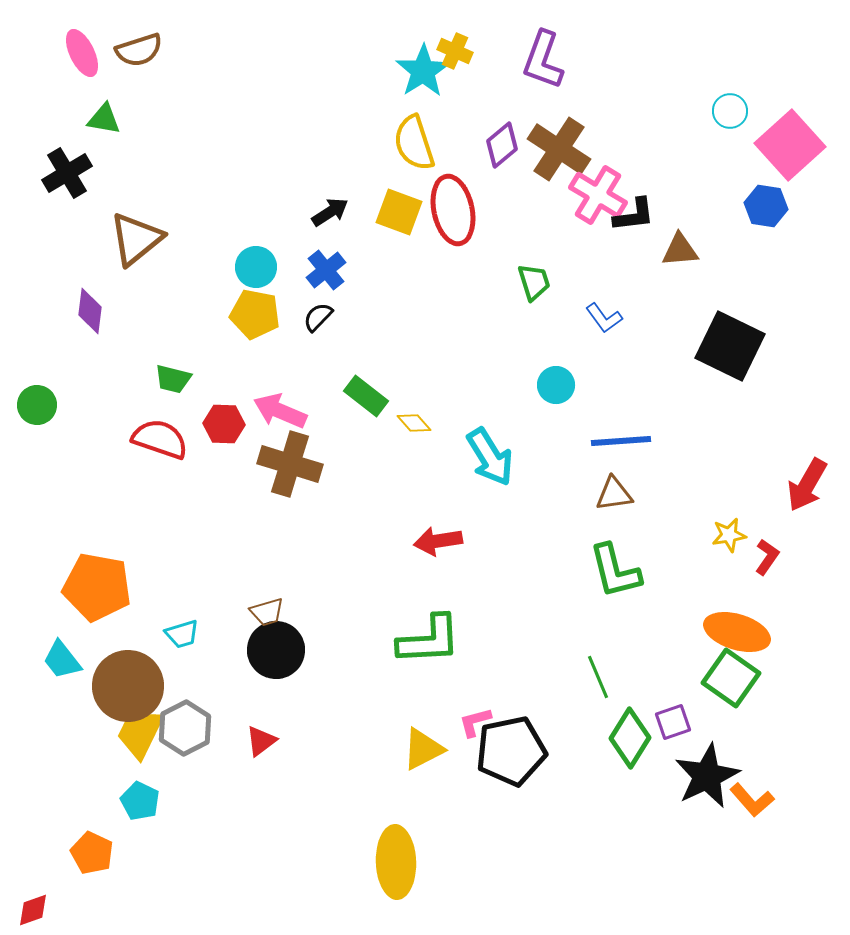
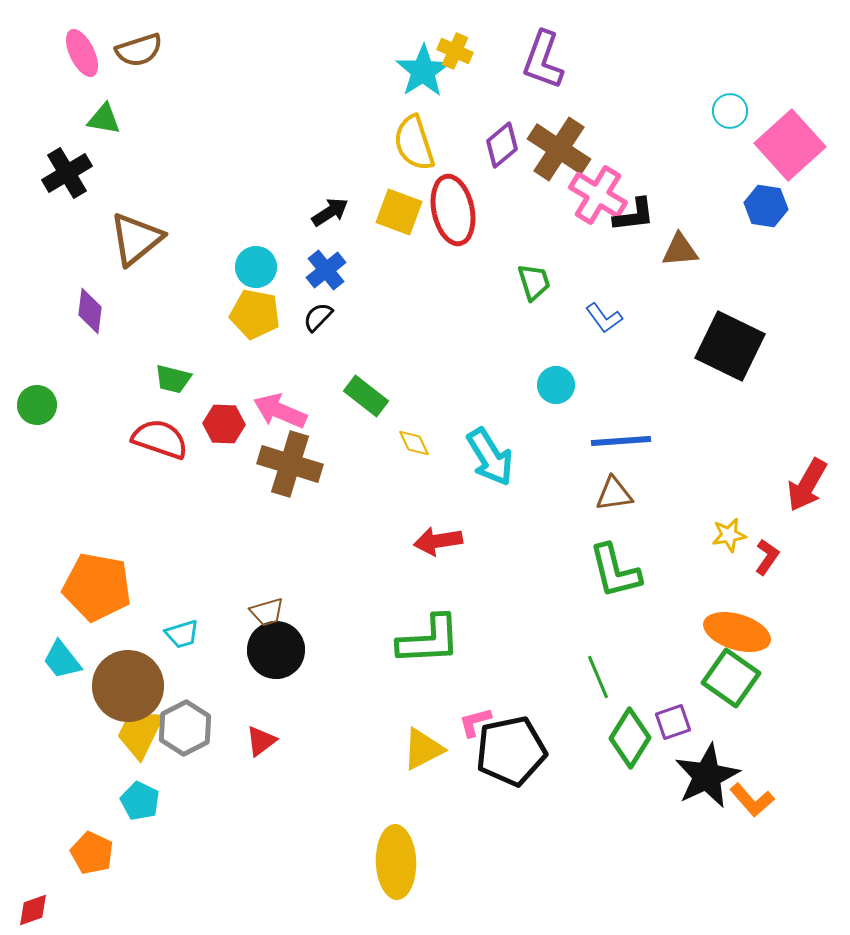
yellow diamond at (414, 423): moved 20 px down; rotated 16 degrees clockwise
